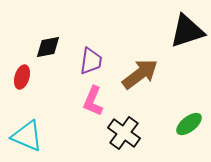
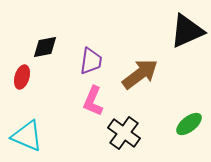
black triangle: rotated 6 degrees counterclockwise
black diamond: moved 3 px left
